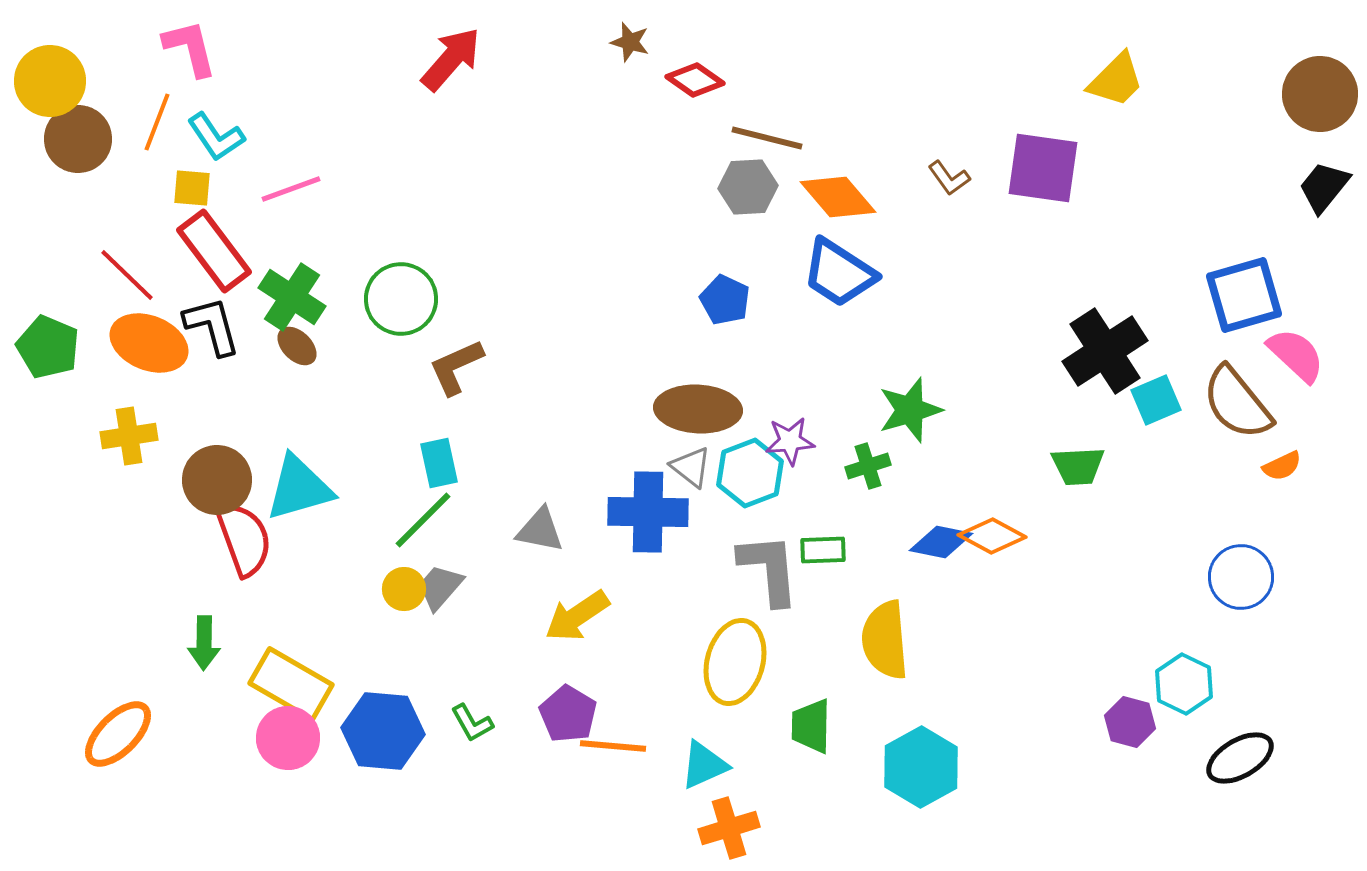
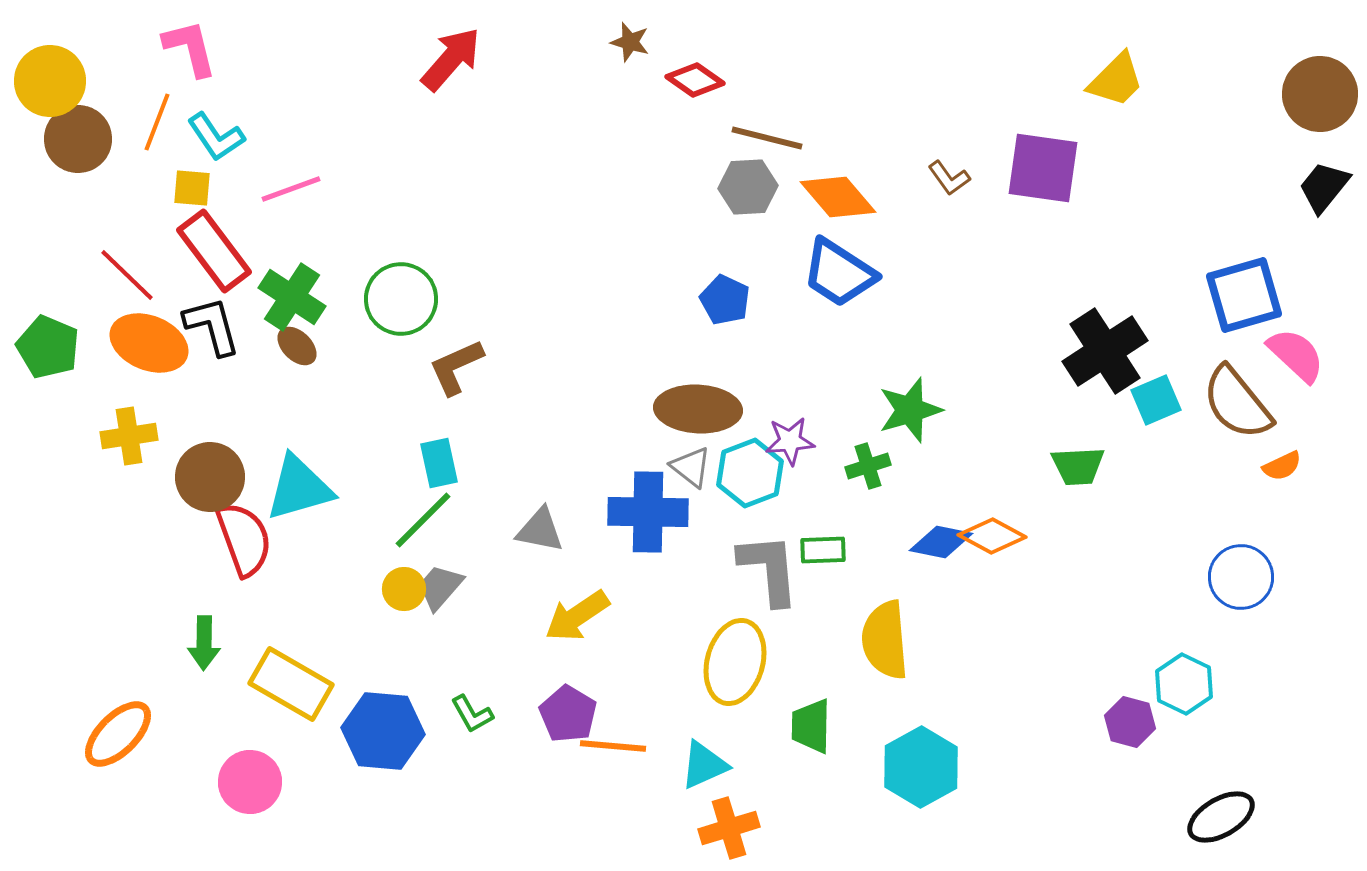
brown circle at (217, 480): moved 7 px left, 3 px up
green L-shape at (472, 723): moved 9 px up
pink circle at (288, 738): moved 38 px left, 44 px down
black ellipse at (1240, 758): moved 19 px left, 59 px down
